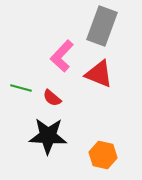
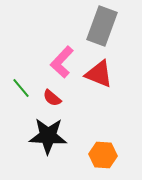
pink L-shape: moved 6 px down
green line: rotated 35 degrees clockwise
orange hexagon: rotated 8 degrees counterclockwise
